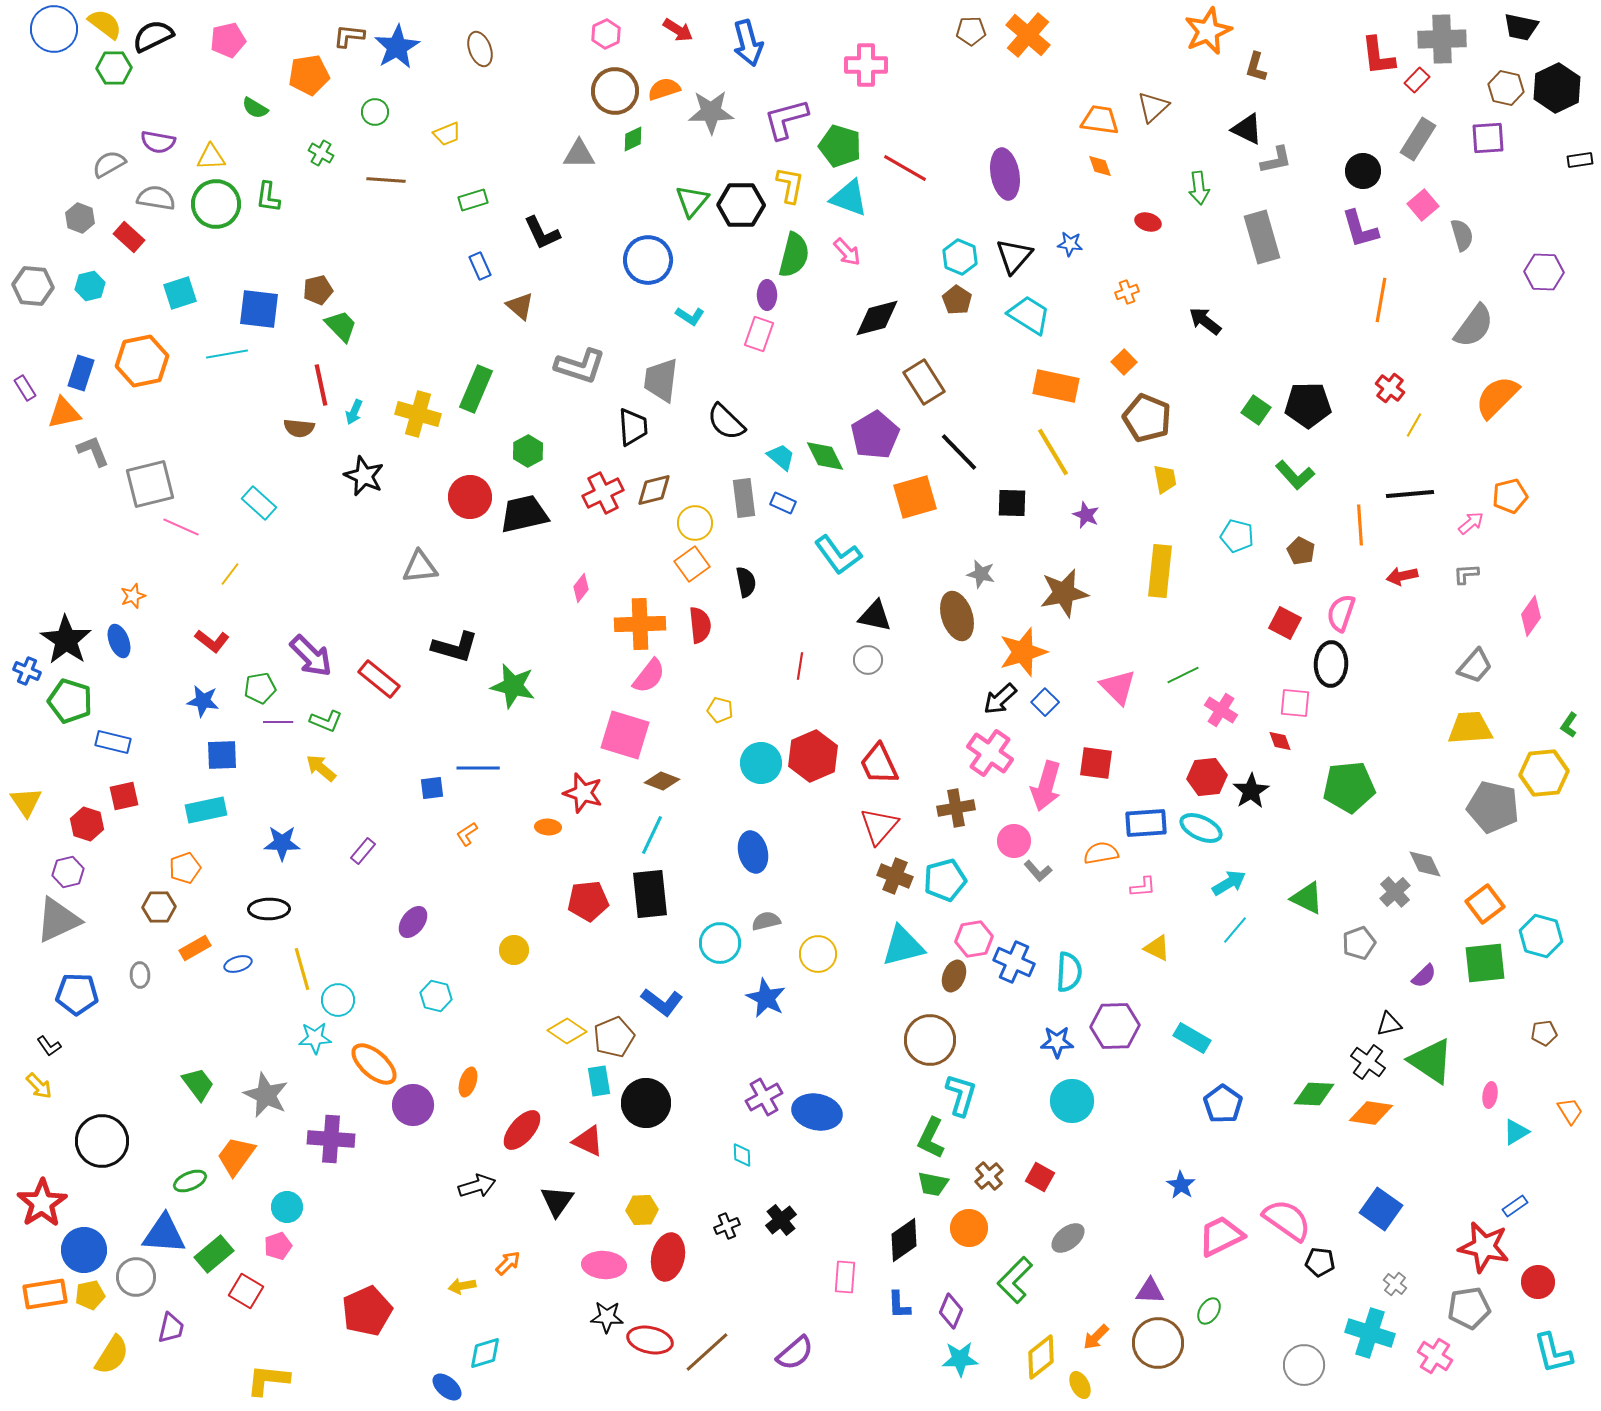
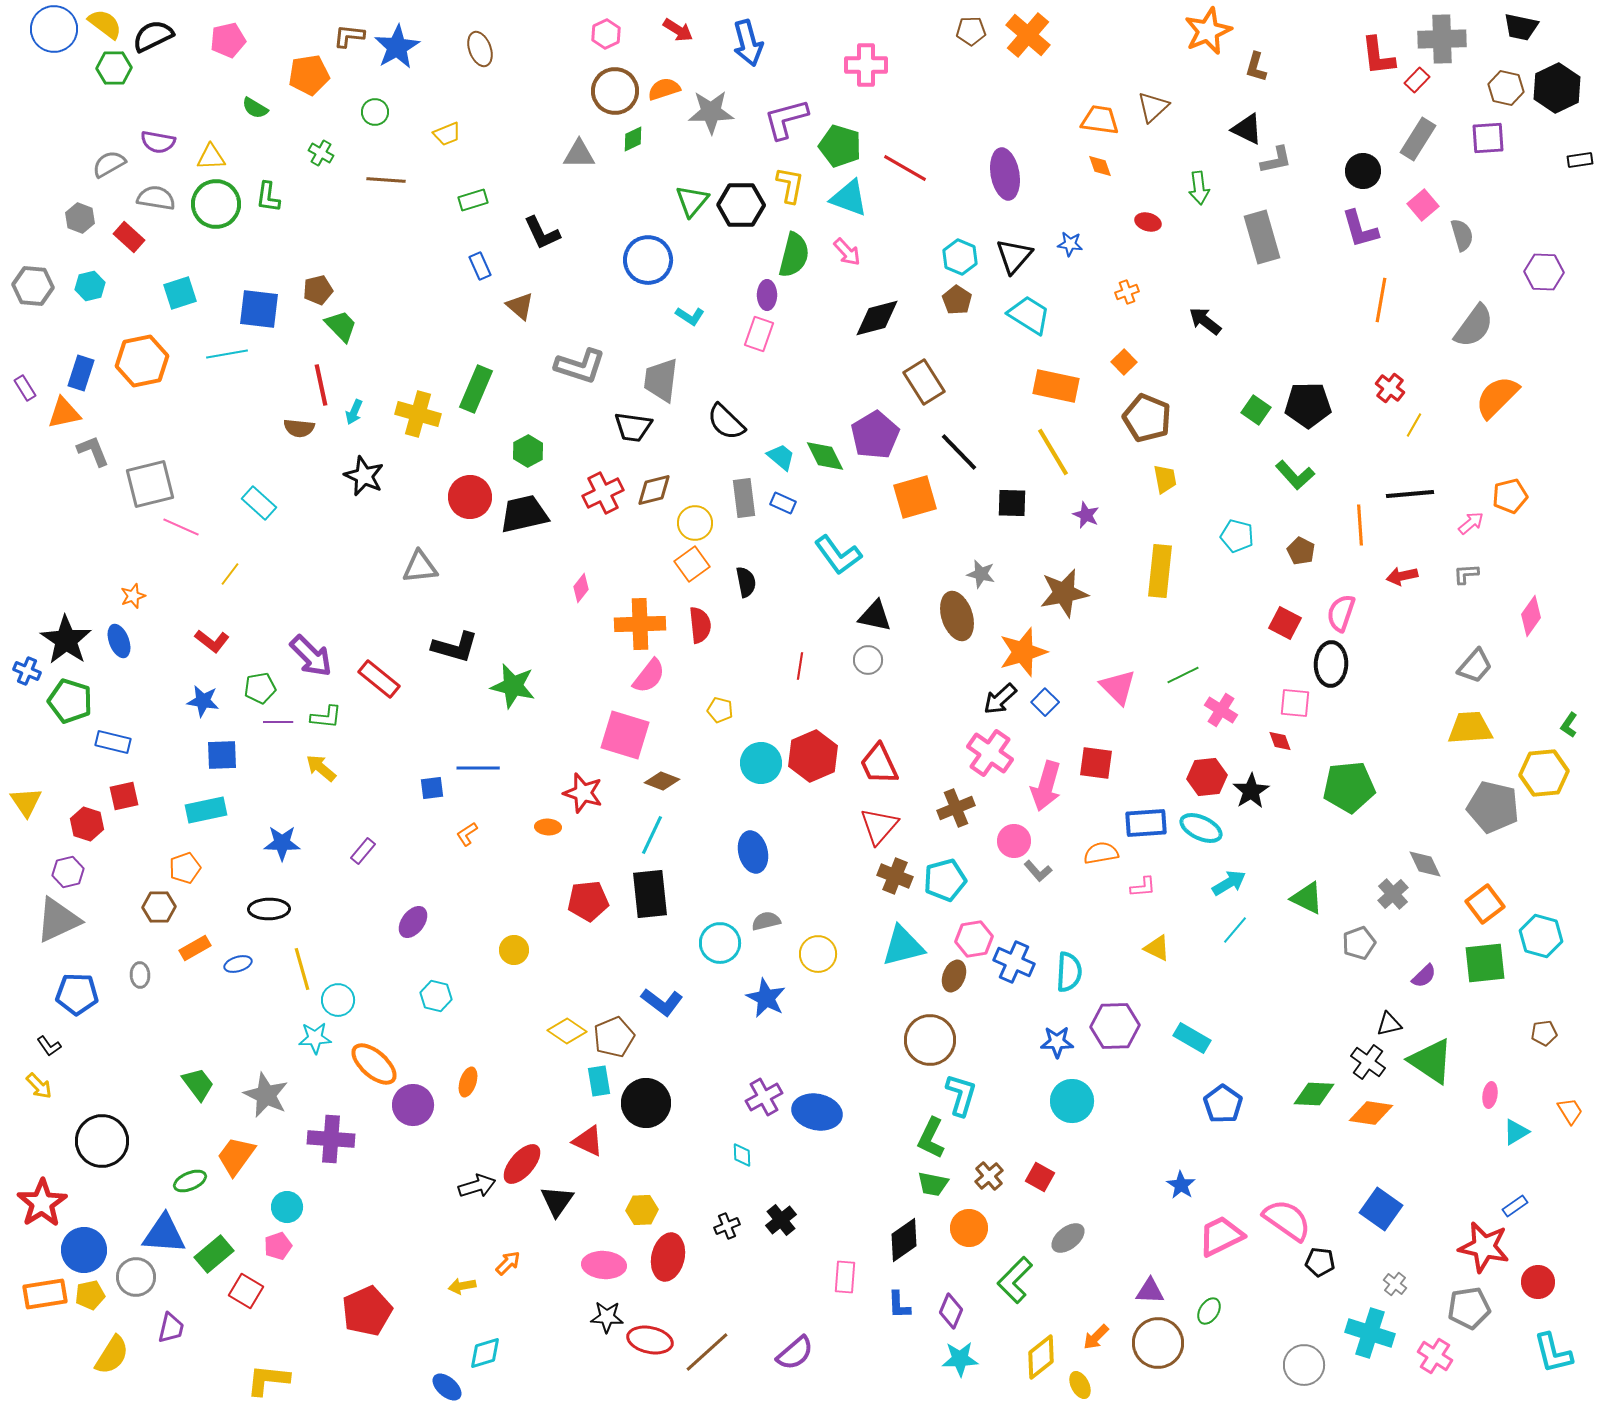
black trapezoid at (633, 427): rotated 102 degrees clockwise
green L-shape at (326, 721): moved 4 px up; rotated 16 degrees counterclockwise
brown cross at (956, 808): rotated 12 degrees counterclockwise
gray cross at (1395, 892): moved 2 px left, 2 px down
red ellipse at (522, 1130): moved 34 px down
